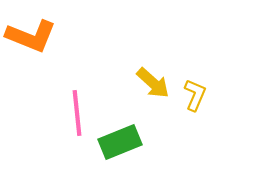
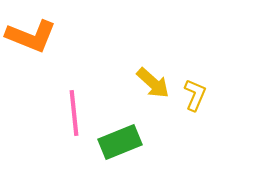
pink line: moved 3 px left
